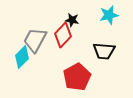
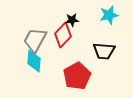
black star: rotated 16 degrees counterclockwise
cyan diamond: moved 12 px right, 4 px down; rotated 40 degrees counterclockwise
red pentagon: moved 1 px up
